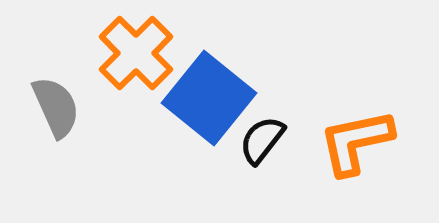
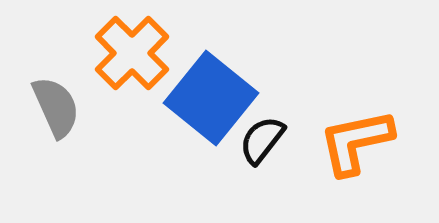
orange cross: moved 4 px left
blue square: moved 2 px right
